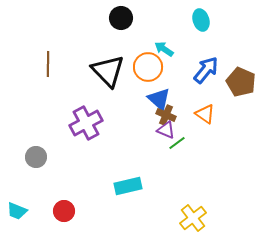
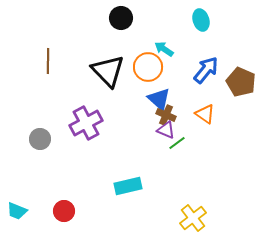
brown line: moved 3 px up
gray circle: moved 4 px right, 18 px up
